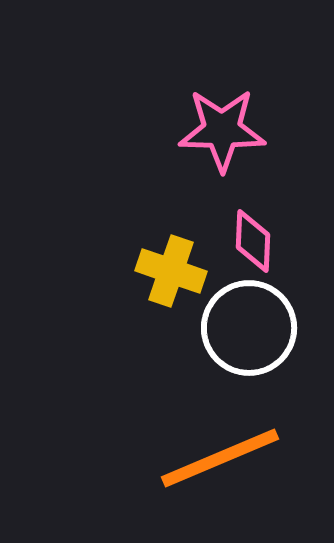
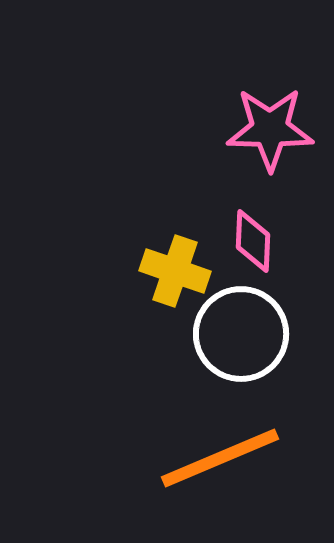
pink star: moved 48 px right, 1 px up
yellow cross: moved 4 px right
white circle: moved 8 px left, 6 px down
